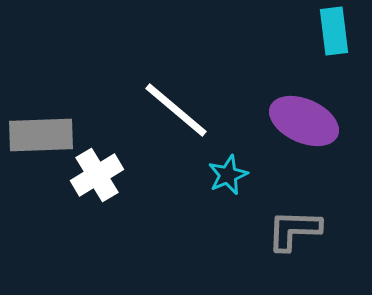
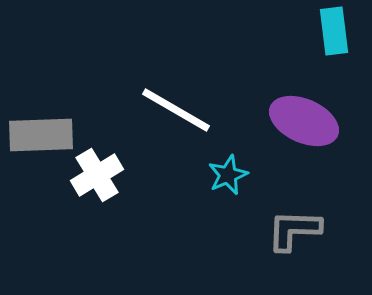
white line: rotated 10 degrees counterclockwise
